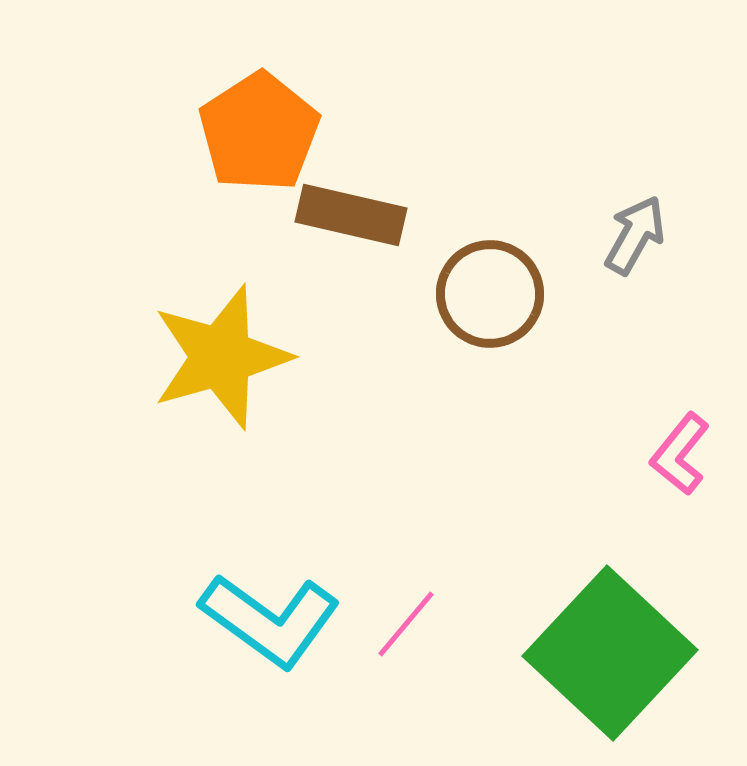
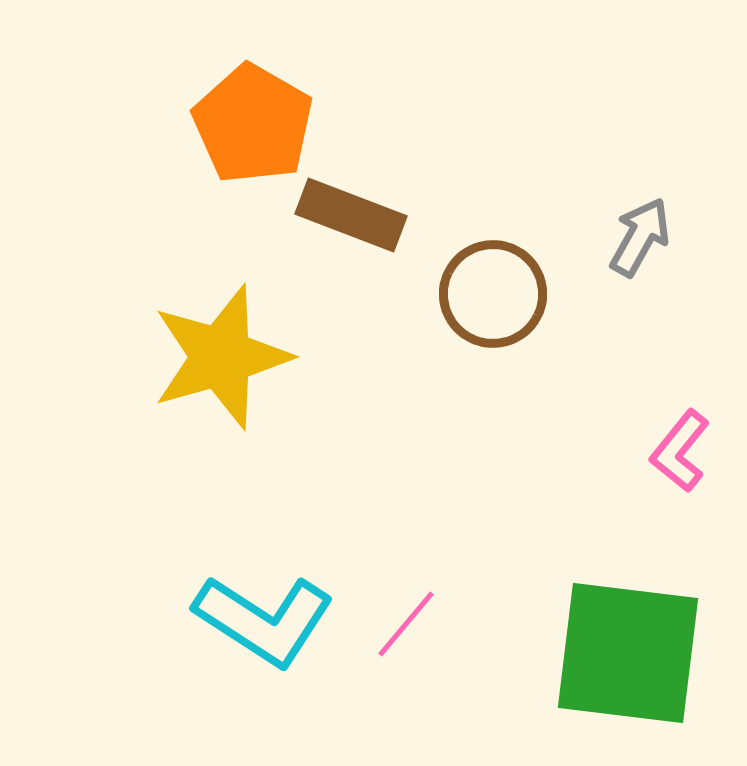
orange pentagon: moved 6 px left, 8 px up; rotated 9 degrees counterclockwise
brown rectangle: rotated 8 degrees clockwise
gray arrow: moved 5 px right, 2 px down
brown circle: moved 3 px right
pink L-shape: moved 3 px up
cyan L-shape: moved 6 px left; rotated 3 degrees counterclockwise
green square: moved 18 px right; rotated 36 degrees counterclockwise
